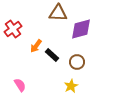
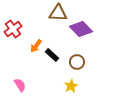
purple diamond: rotated 60 degrees clockwise
